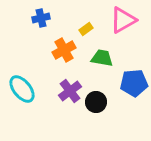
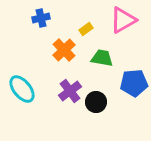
orange cross: rotated 15 degrees counterclockwise
